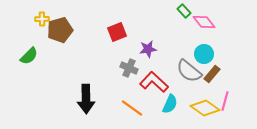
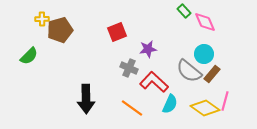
pink diamond: moved 1 px right; rotated 15 degrees clockwise
